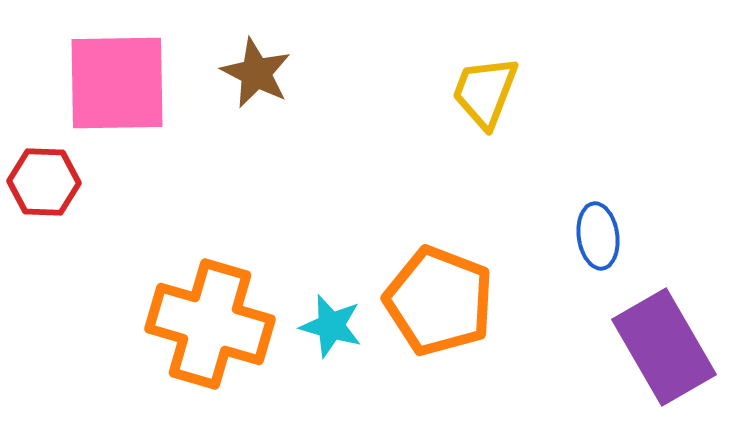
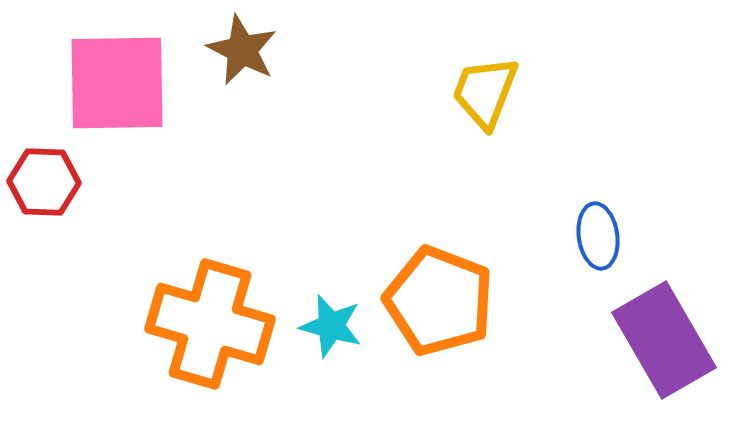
brown star: moved 14 px left, 23 px up
purple rectangle: moved 7 px up
